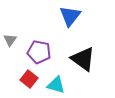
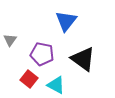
blue triangle: moved 4 px left, 5 px down
purple pentagon: moved 3 px right, 2 px down
cyan triangle: rotated 12 degrees clockwise
